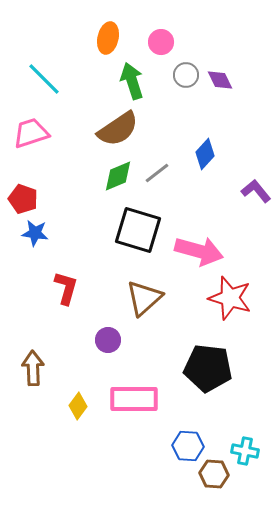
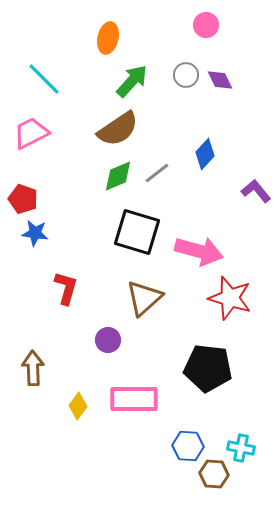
pink circle: moved 45 px right, 17 px up
green arrow: rotated 60 degrees clockwise
pink trapezoid: rotated 9 degrees counterclockwise
black square: moved 1 px left, 2 px down
cyan cross: moved 4 px left, 3 px up
